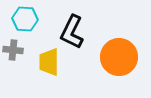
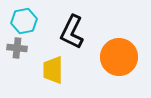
cyan hexagon: moved 1 px left, 2 px down; rotated 15 degrees counterclockwise
gray cross: moved 4 px right, 2 px up
yellow trapezoid: moved 4 px right, 8 px down
